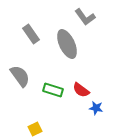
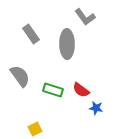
gray ellipse: rotated 24 degrees clockwise
